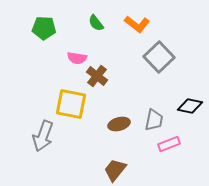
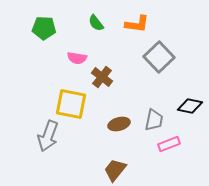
orange L-shape: rotated 30 degrees counterclockwise
brown cross: moved 5 px right, 1 px down
gray arrow: moved 5 px right
